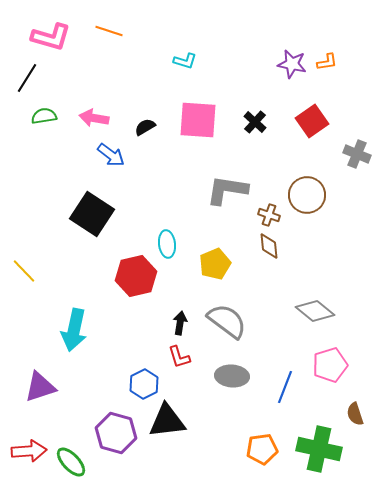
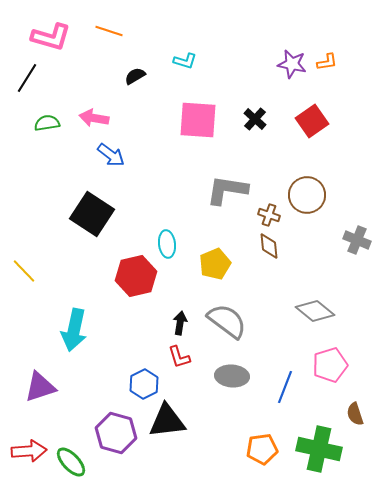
green semicircle: moved 3 px right, 7 px down
black cross: moved 3 px up
black semicircle: moved 10 px left, 51 px up
gray cross: moved 86 px down
